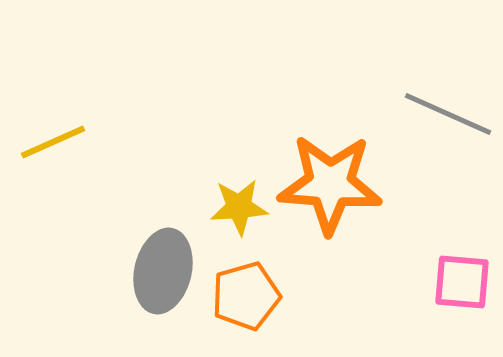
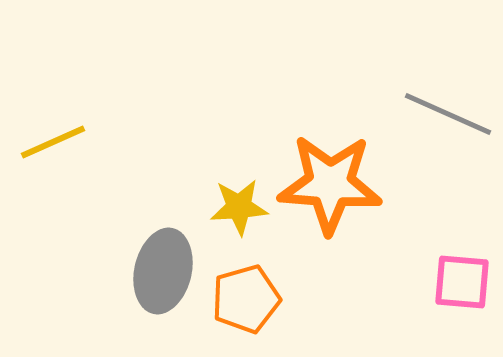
orange pentagon: moved 3 px down
